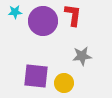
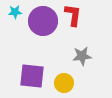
purple square: moved 4 px left
